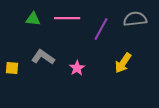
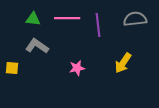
purple line: moved 3 px left, 4 px up; rotated 35 degrees counterclockwise
gray L-shape: moved 6 px left, 11 px up
pink star: rotated 21 degrees clockwise
